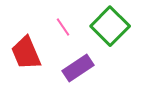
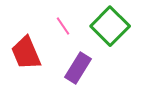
pink line: moved 1 px up
purple rectangle: rotated 24 degrees counterclockwise
